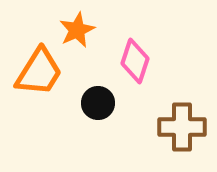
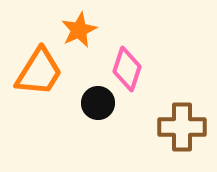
orange star: moved 2 px right
pink diamond: moved 8 px left, 8 px down
